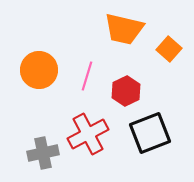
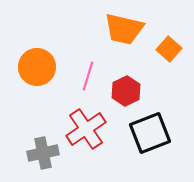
orange circle: moved 2 px left, 3 px up
pink line: moved 1 px right
red cross: moved 2 px left, 5 px up; rotated 6 degrees counterclockwise
